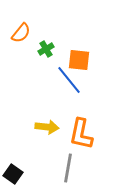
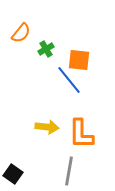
orange L-shape: rotated 12 degrees counterclockwise
gray line: moved 1 px right, 3 px down
